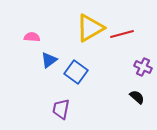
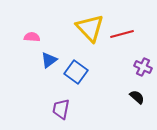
yellow triangle: rotated 44 degrees counterclockwise
